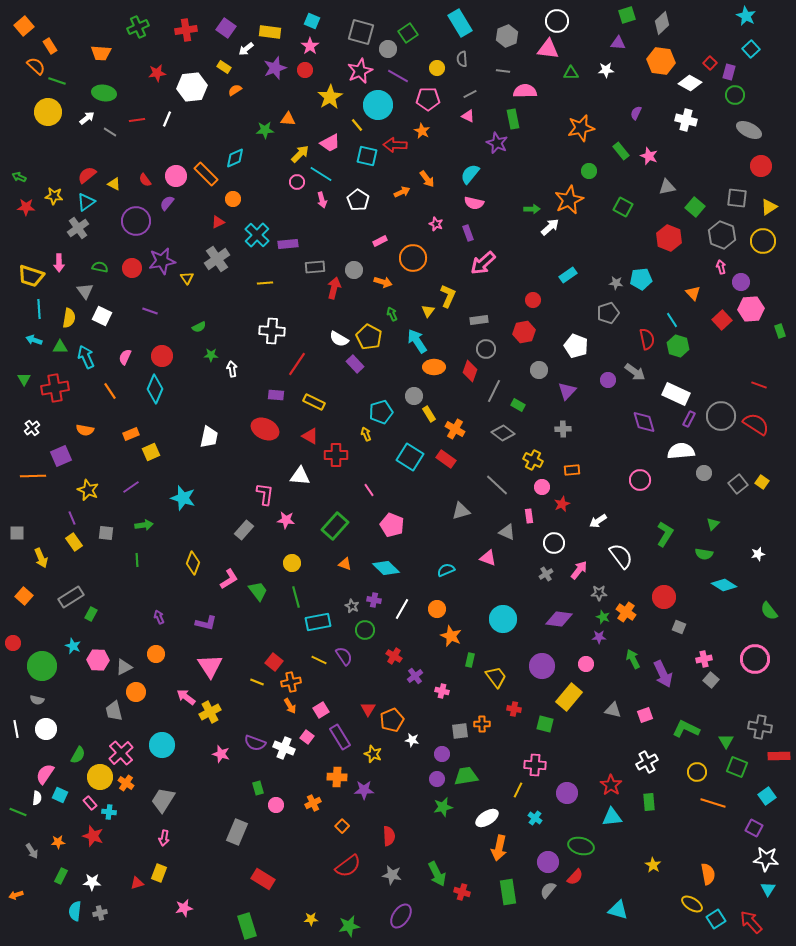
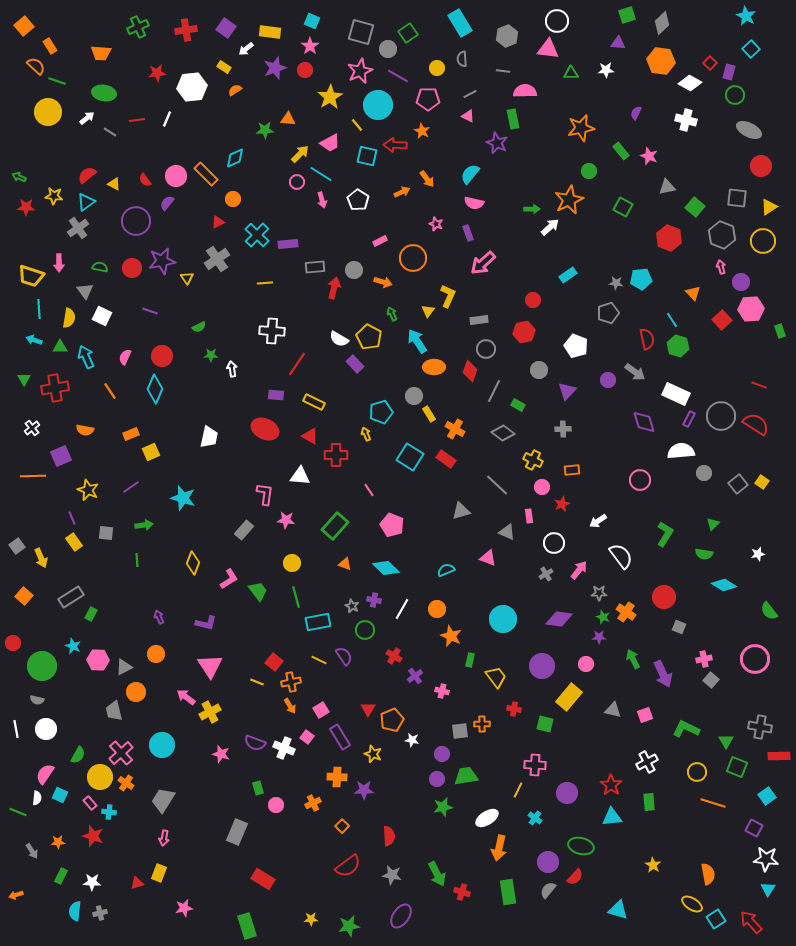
gray square at (17, 533): moved 13 px down; rotated 35 degrees counterclockwise
